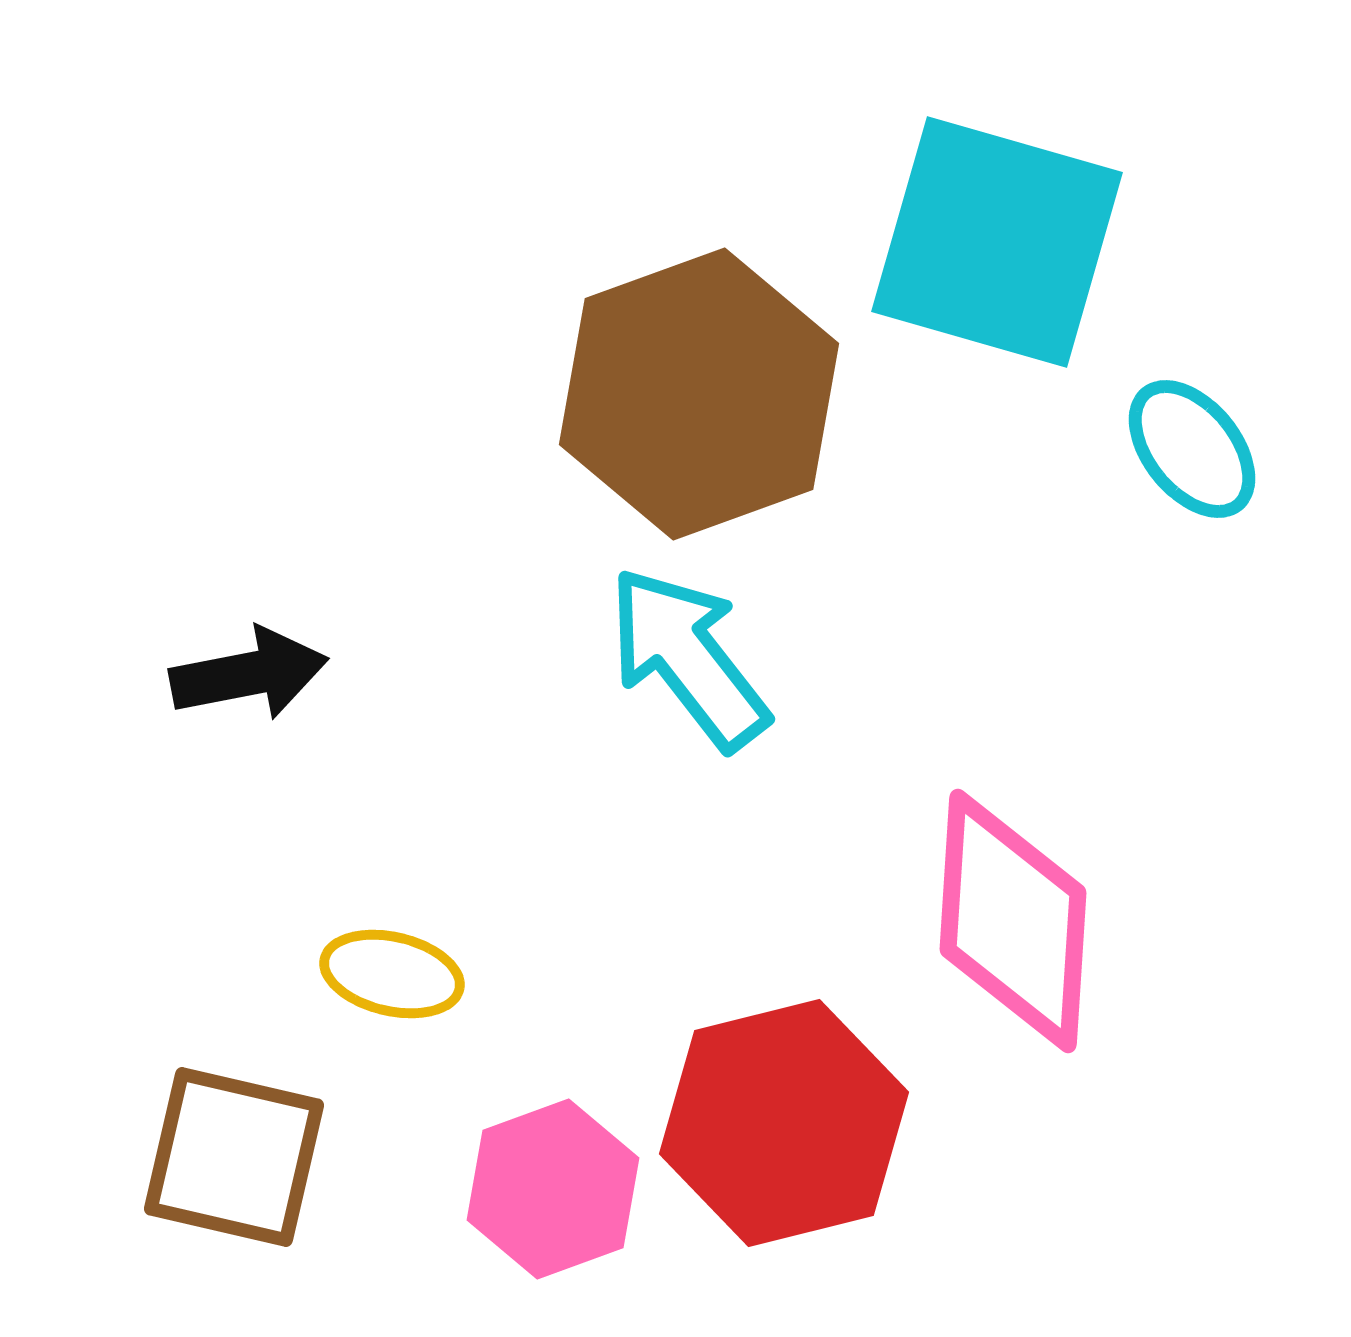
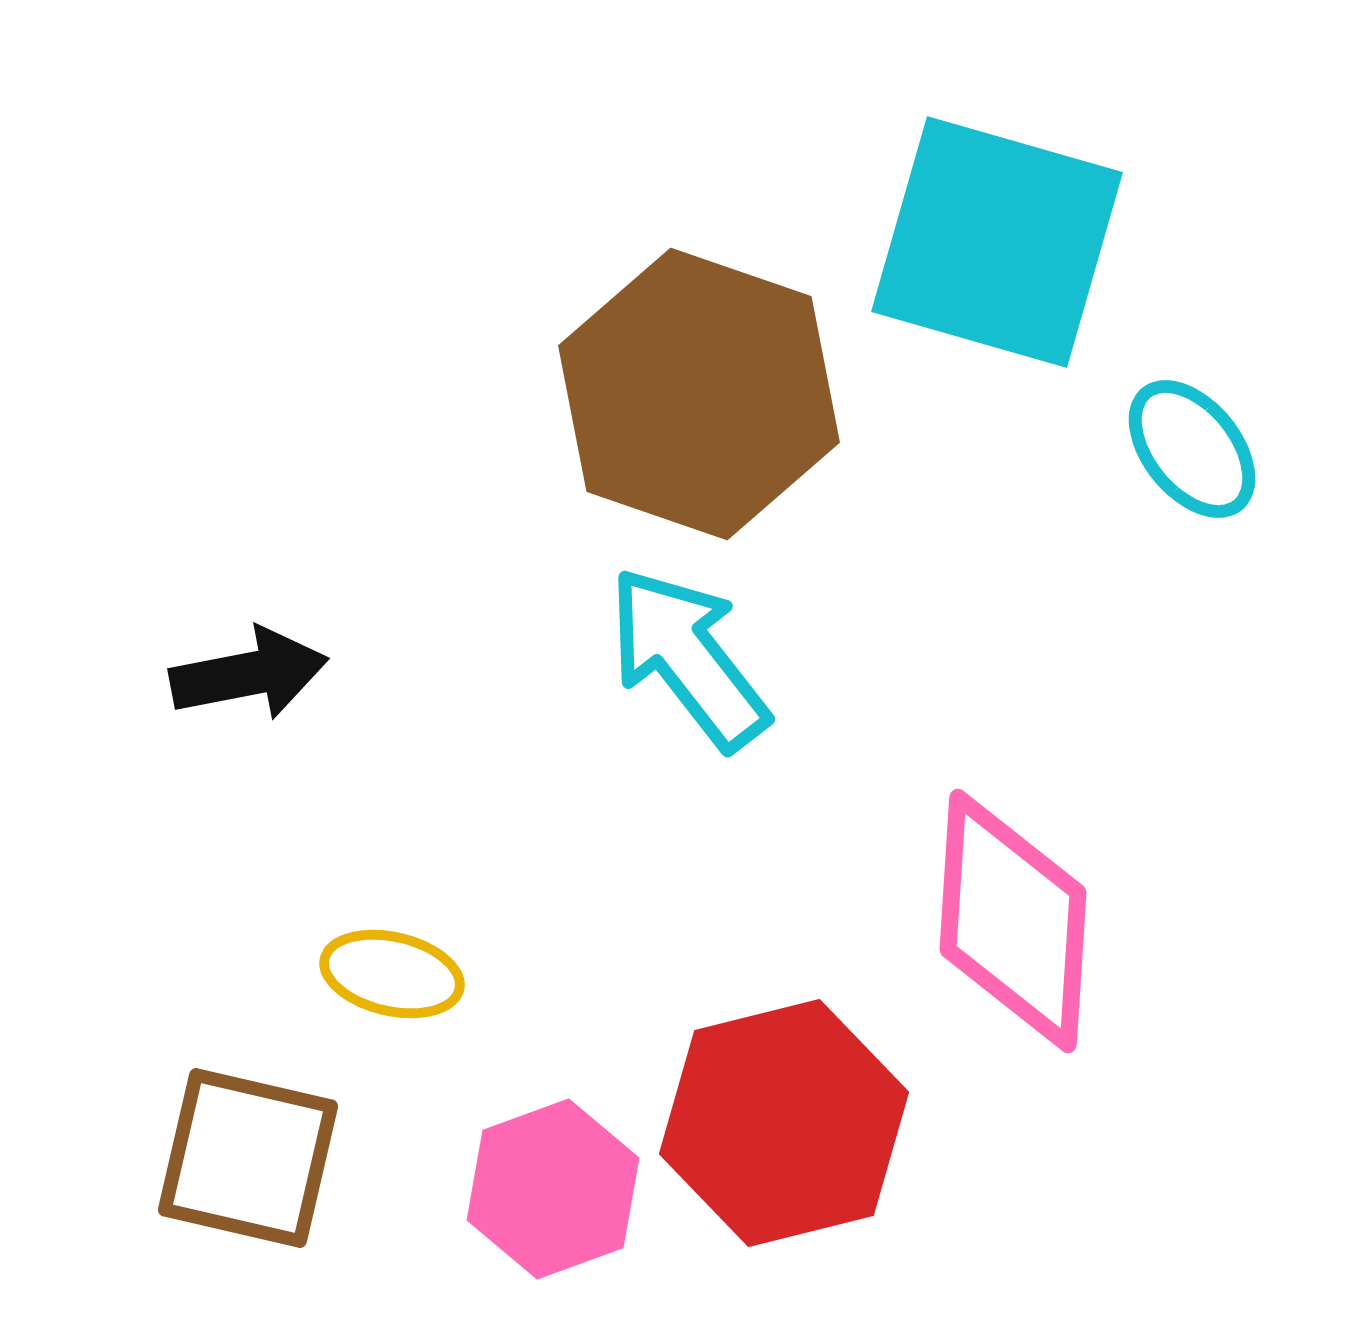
brown hexagon: rotated 21 degrees counterclockwise
brown square: moved 14 px right, 1 px down
